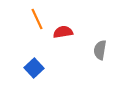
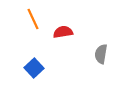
orange line: moved 4 px left
gray semicircle: moved 1 px right, 4 px down
